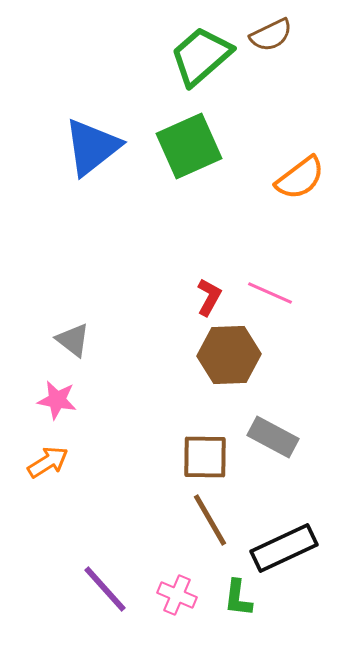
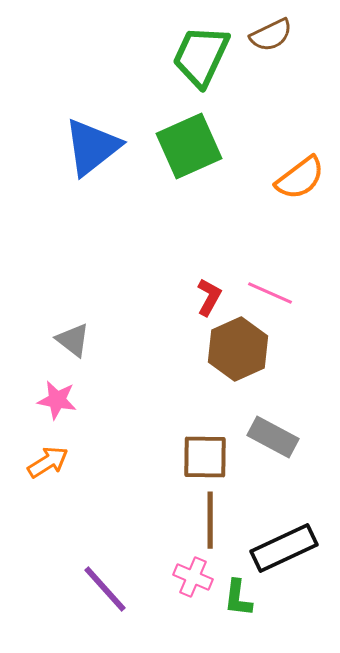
green trapezoid: rotated 24 degrees counterclockwise
brown hexagon: moved 9 px right, 6 px up; rotated 22 degrees counterclockwise
brown line: rotated 30 degrees clockwise
pink cross: moved 16 px right, 18 px up
